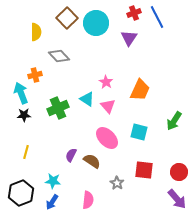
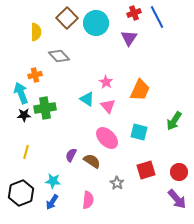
green cross: moved 13 px left; rotated 15 degrees clockwise
red square: moved 2 px right; rotated 24 degrees counterclockwise
